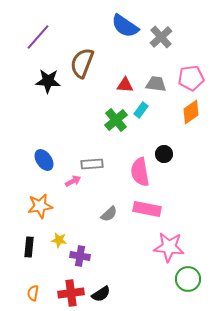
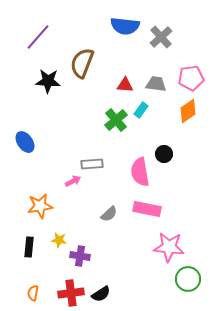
blue semicircle: rotated 28 degrees counterclockwise
orange diamond: moved 3 px left, 1 px up
blue ellipse: moved 19 px left, 18 px up
